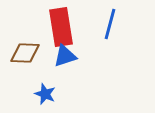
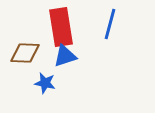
blue star: moved 11 px up; rotated 10 degrees counterclockwise
